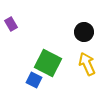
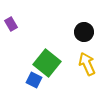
green square: moved 1 px left; rotated 12 degrees clockwise
